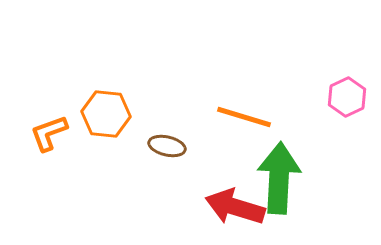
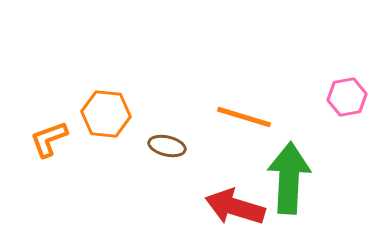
pink hexagon: rotated 15 degrees clockwise
orange L-shape: moved 6 px down
green arrow: moved 10 px right
